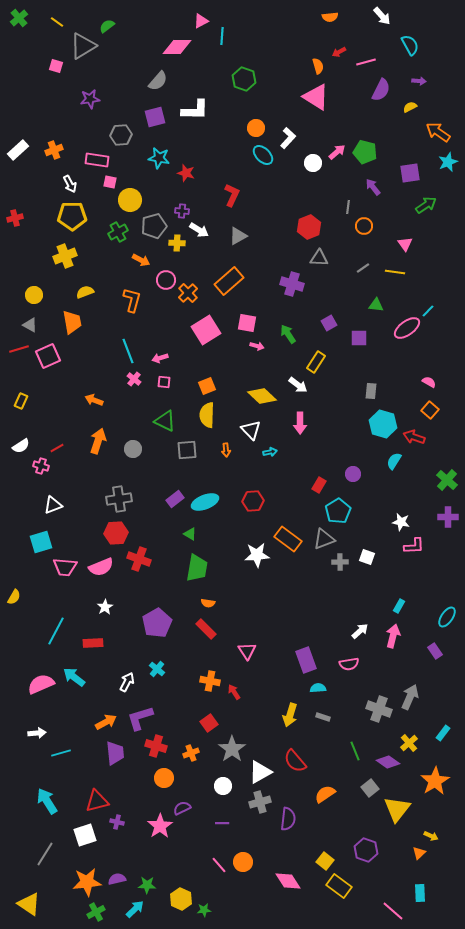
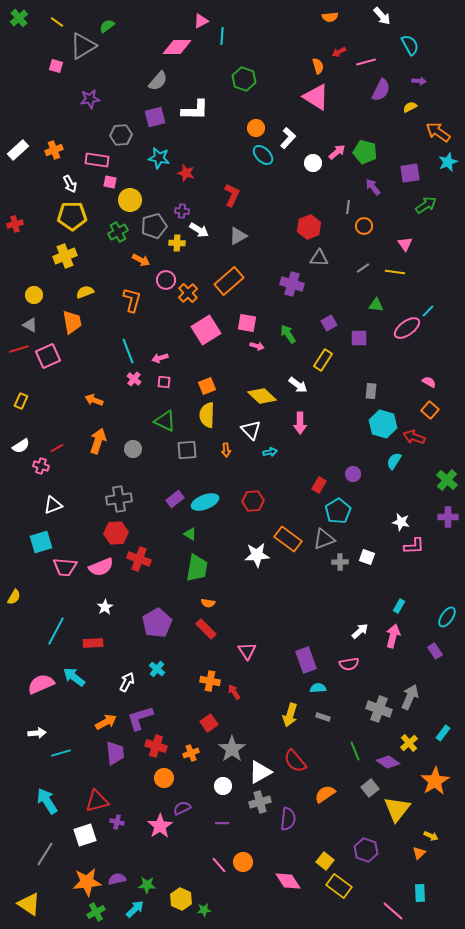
red cross at (15, 218): moved 6 px down
yellow rectangle at (316, 362): moved 7 px right, 2 px up
